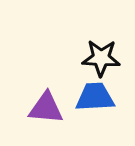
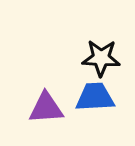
purple triangle: rotated 9 degrees counterclockwise
